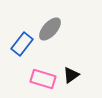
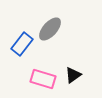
black triangle: moved 2 px right
